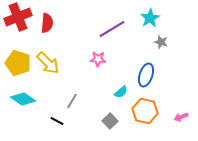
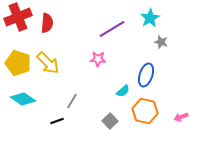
cyan semicircle: moved 2 px right, 1 px up
black line: rotated 48 degrees counterclockwise
